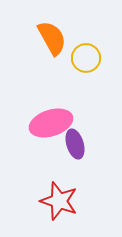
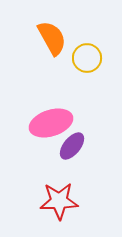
yellow circle: moved 1 px right
purple ellipse: moved 3 px left, 2 px down; rotated 56 degrees clockwise
red star: rotated 21 degrees counterclockwise
